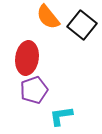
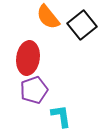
black square: rotated 12 degrees clockwise
red ellipse: moved 1 px right
cyan L-shape: rotated 90 degrees clockwise
